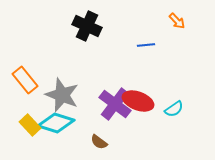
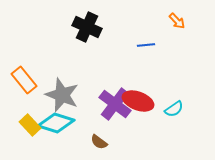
black cross: moved 1 px down
orange rectangle: moved 1 px left
